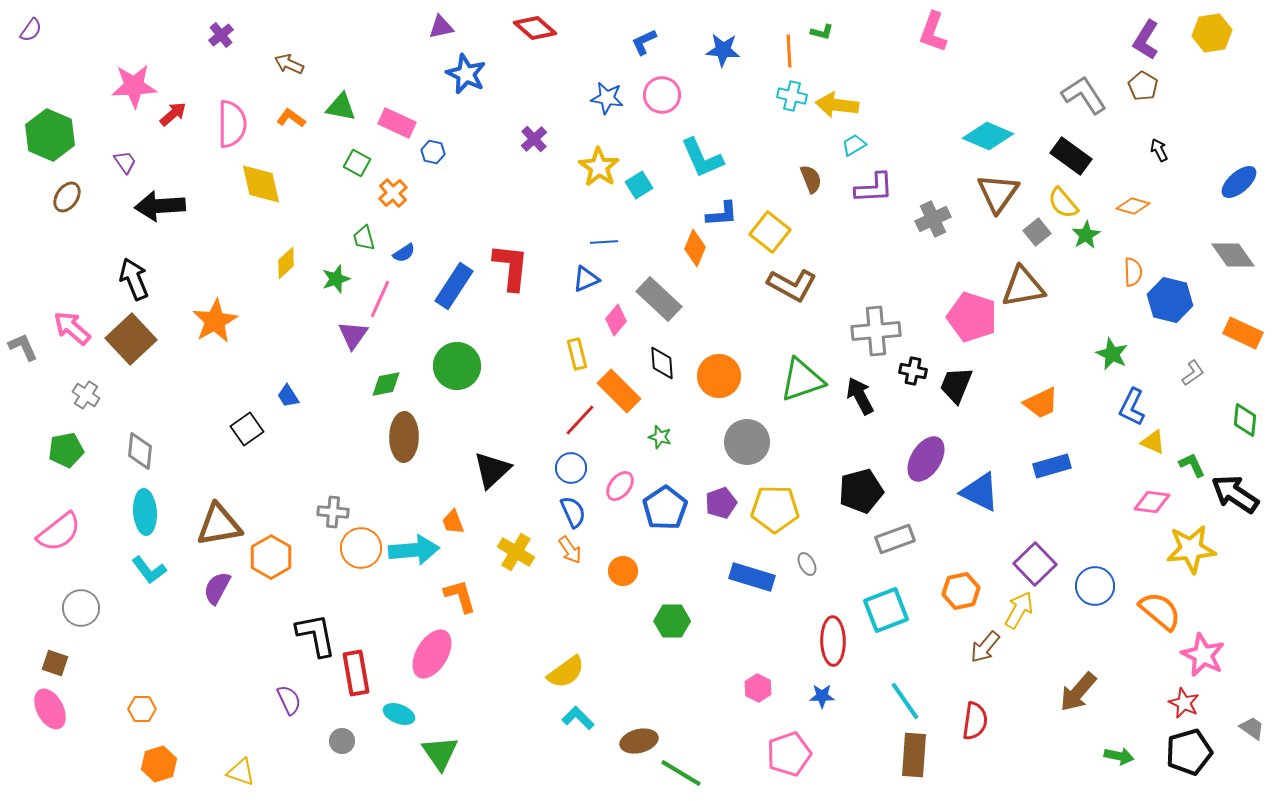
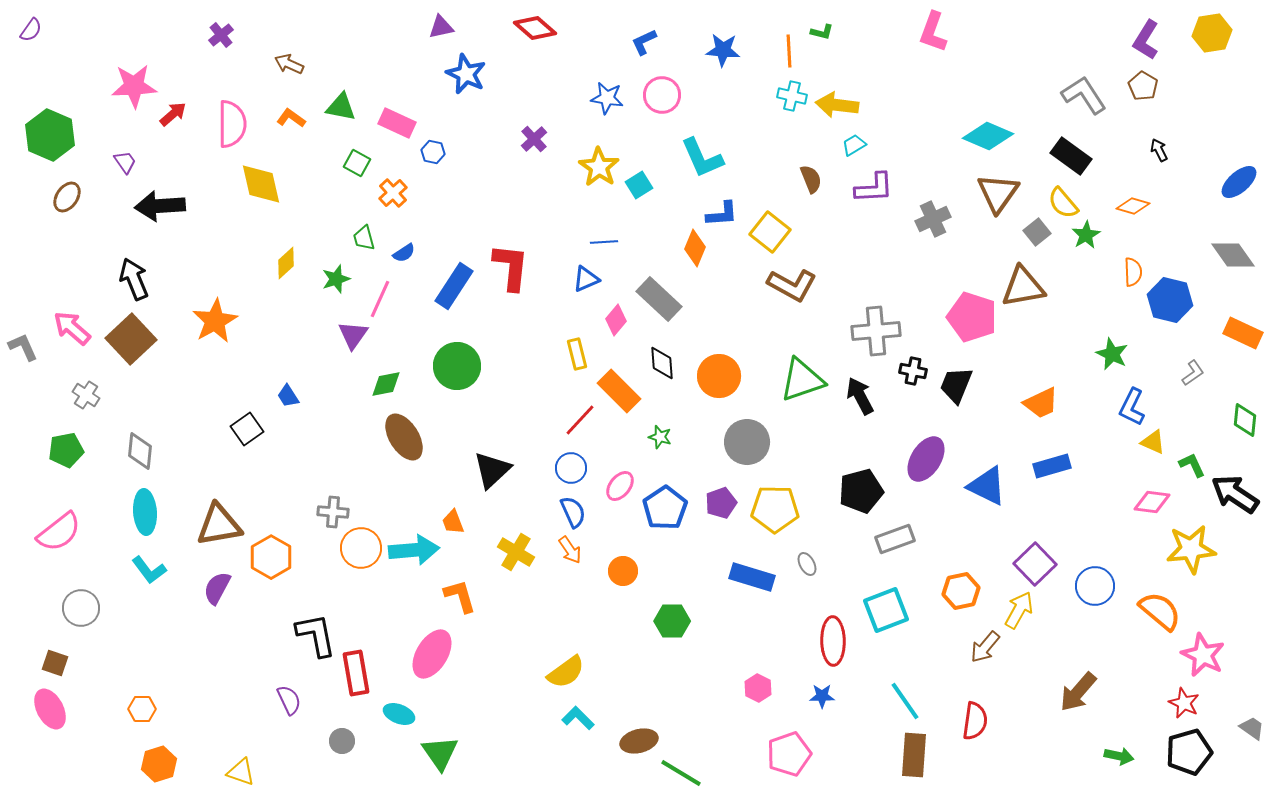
brown ellipse at (404, 437): rotated 33 degrees counterclockwise
blue triangle at (980, 492): moved 7 px right, 6 px up
